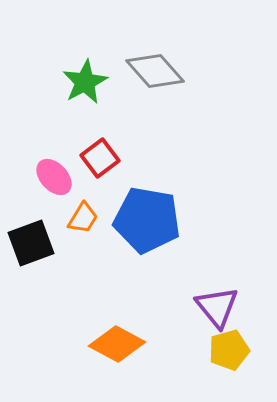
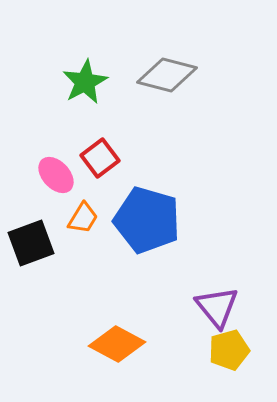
gray diamond: moved 12 px right, 4 px down; rotated 34 degrees counterclockwise
pink ellipse: moved 2 px right, 2 px up
blue pentagon: rotated 6 degrees clockwise
